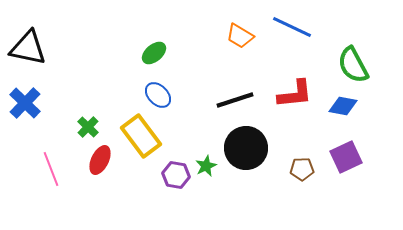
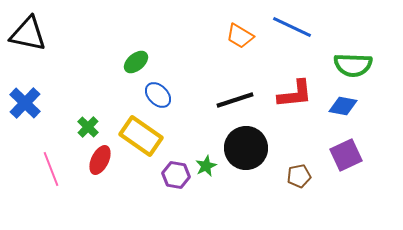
black triangle: moved 14 px up
green ellipse: moved 18 px left, 9 px down
green semicircle: rotated 60 degrees counterclockwise
yellow rectangle: rotated 18 degrees counterclockwise
purple square: moved 2 px up
brown pentagon: moved 3 px left, 7 px down; rotated 10 degrees counterclockwise
